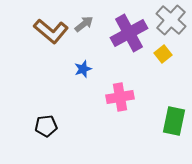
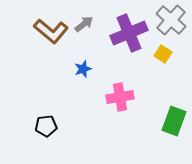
purple cross: rotated 6 degrees clockwise
yellow square: rotated 18 degrees counterclockwise
green rectangle: rotated 8 degrees clockwise
